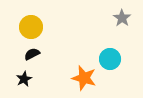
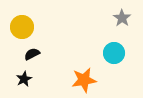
yellow circle: moved 9 px left
cyan circle: moved 4 px right, 6 px up
orange star: moved 2 px down; rotated 25 degrees counterclockwise
